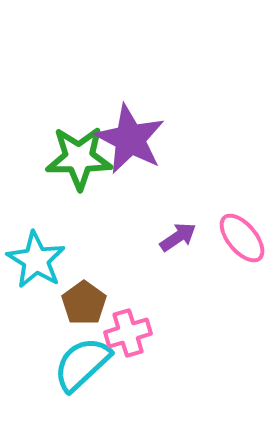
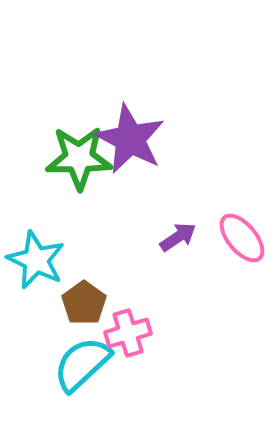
cyan star: rotated 6 degrees counterclockwise
